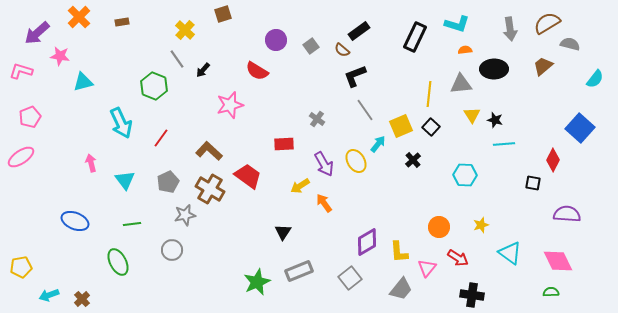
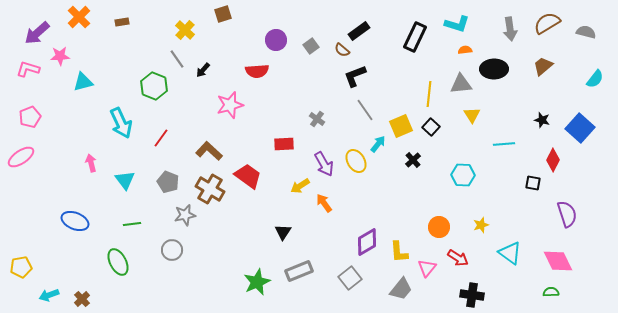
gray semicircle at (570, 44): moved 16 px right, 12 px up
pink star at (60, 56): rotated 12 degrees counterclockwise
pink L-shape at (21, 71): moved 7 px right, 2 px up
red semicircle at (257, 71): rotated 35 degrees counterclockwise
black star at (495, 120): moved 47 px right
cyan hexagon at (465, 175): moved 2 px left
gray pentagon at (168, 182): rotated 25 degrees counterclockwise
purple semicircle at (567, 214): rotated 68 degrees clockwise
